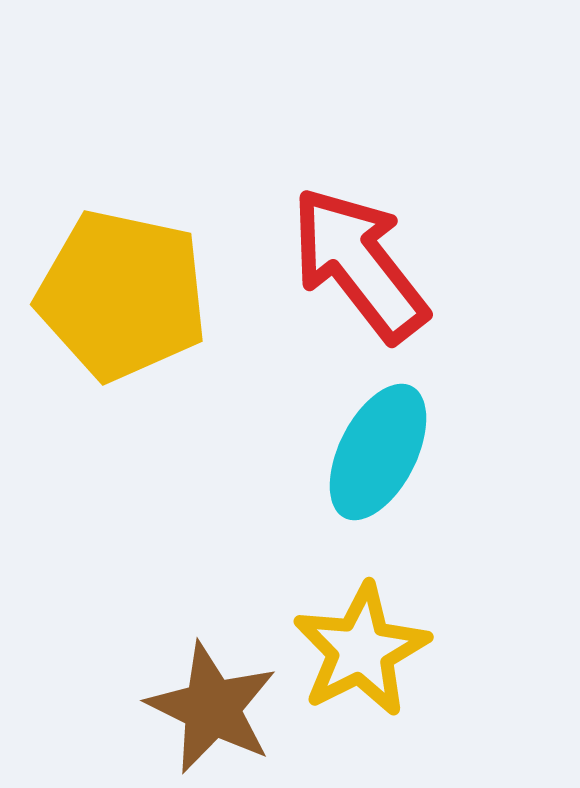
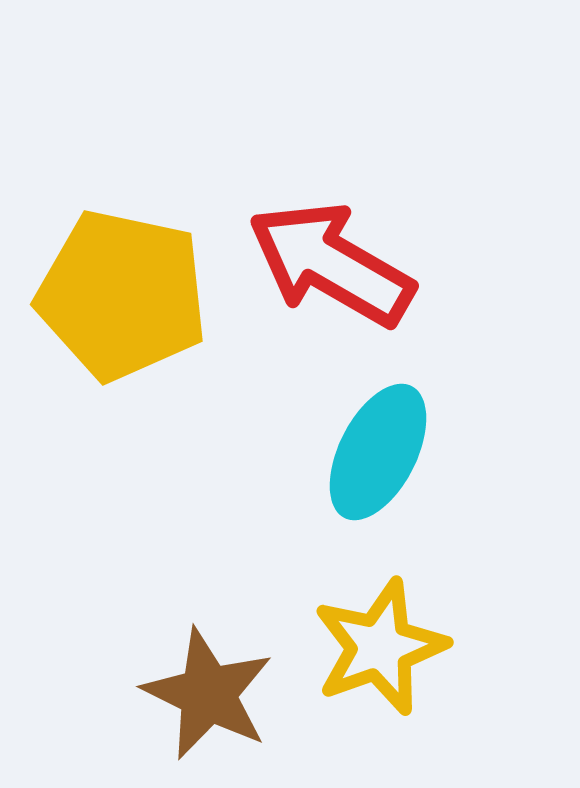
red arrow: moved 28 px left; rotated 22 degrees counterclockwise
yellow star: moved 19 px right, 3 px up; rotated 7 degrees clockwise
brown star: moved 4 px left, 14 px up
